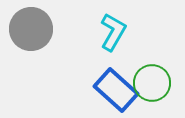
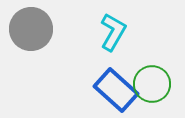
green circle: moved 1 px down
